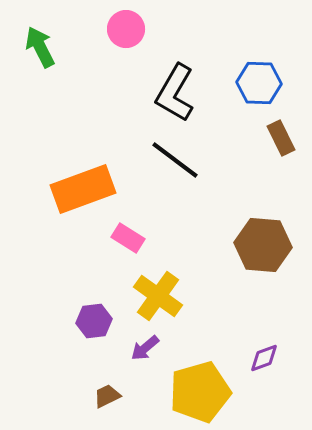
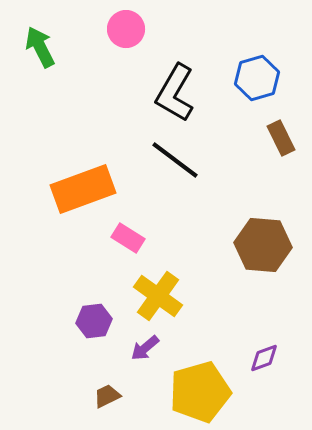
blue hexagon: moved 2 px left, 5 px up; rotated 18 degrees counterclockwise
